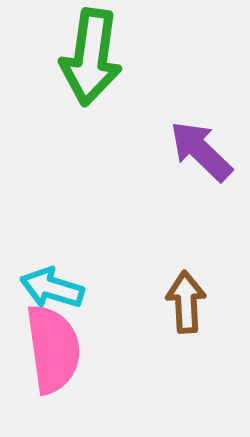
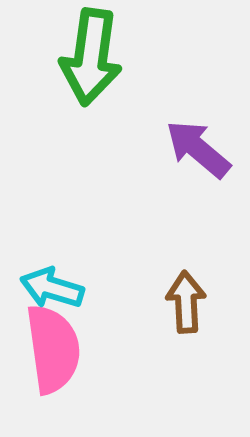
purple arrow: moved 3 px left, 2 px up; rotated 4 degrees counterclockwise
